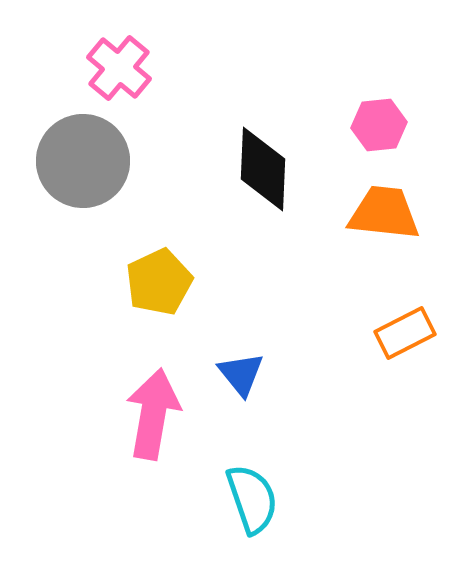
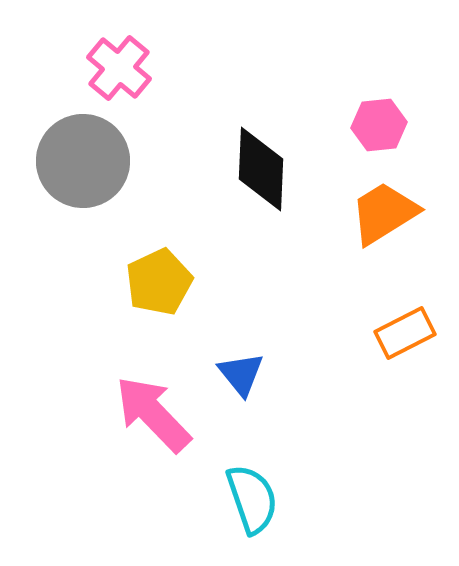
black diamond: moved 2 px left
orange trapezoid: rotated 38 degrees counterclockwise
pink arrow: rotated 54 degrees counterclockwise
